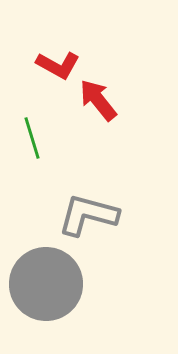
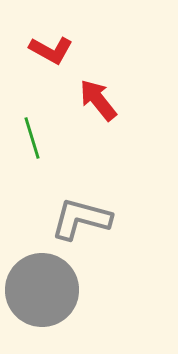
red L-shape: moved 7 px left, 15 px up
gray L-shape: moved 7 px left, 4 px down
gray circle: moved 4 px left, 6 px down
